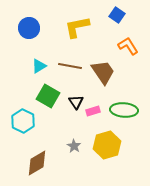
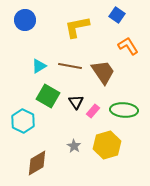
blue circle: moved 4 px left, 8 px up
pink rectangle: rotated 32 degrees counterclockwise
